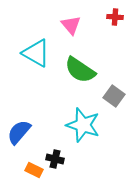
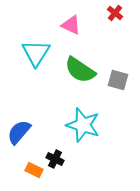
red cross: moved 4 px up; rotated 35 degrees clockwise
pink triangle: rotated 25 degrees counterclockwise
cyan triangle: rotated 32 degrees clockwise
gray square: moved 4 px right, 16 px up; rotated 20 degrees counterclockwise
black cross: rotated 12 degrees clockwise
